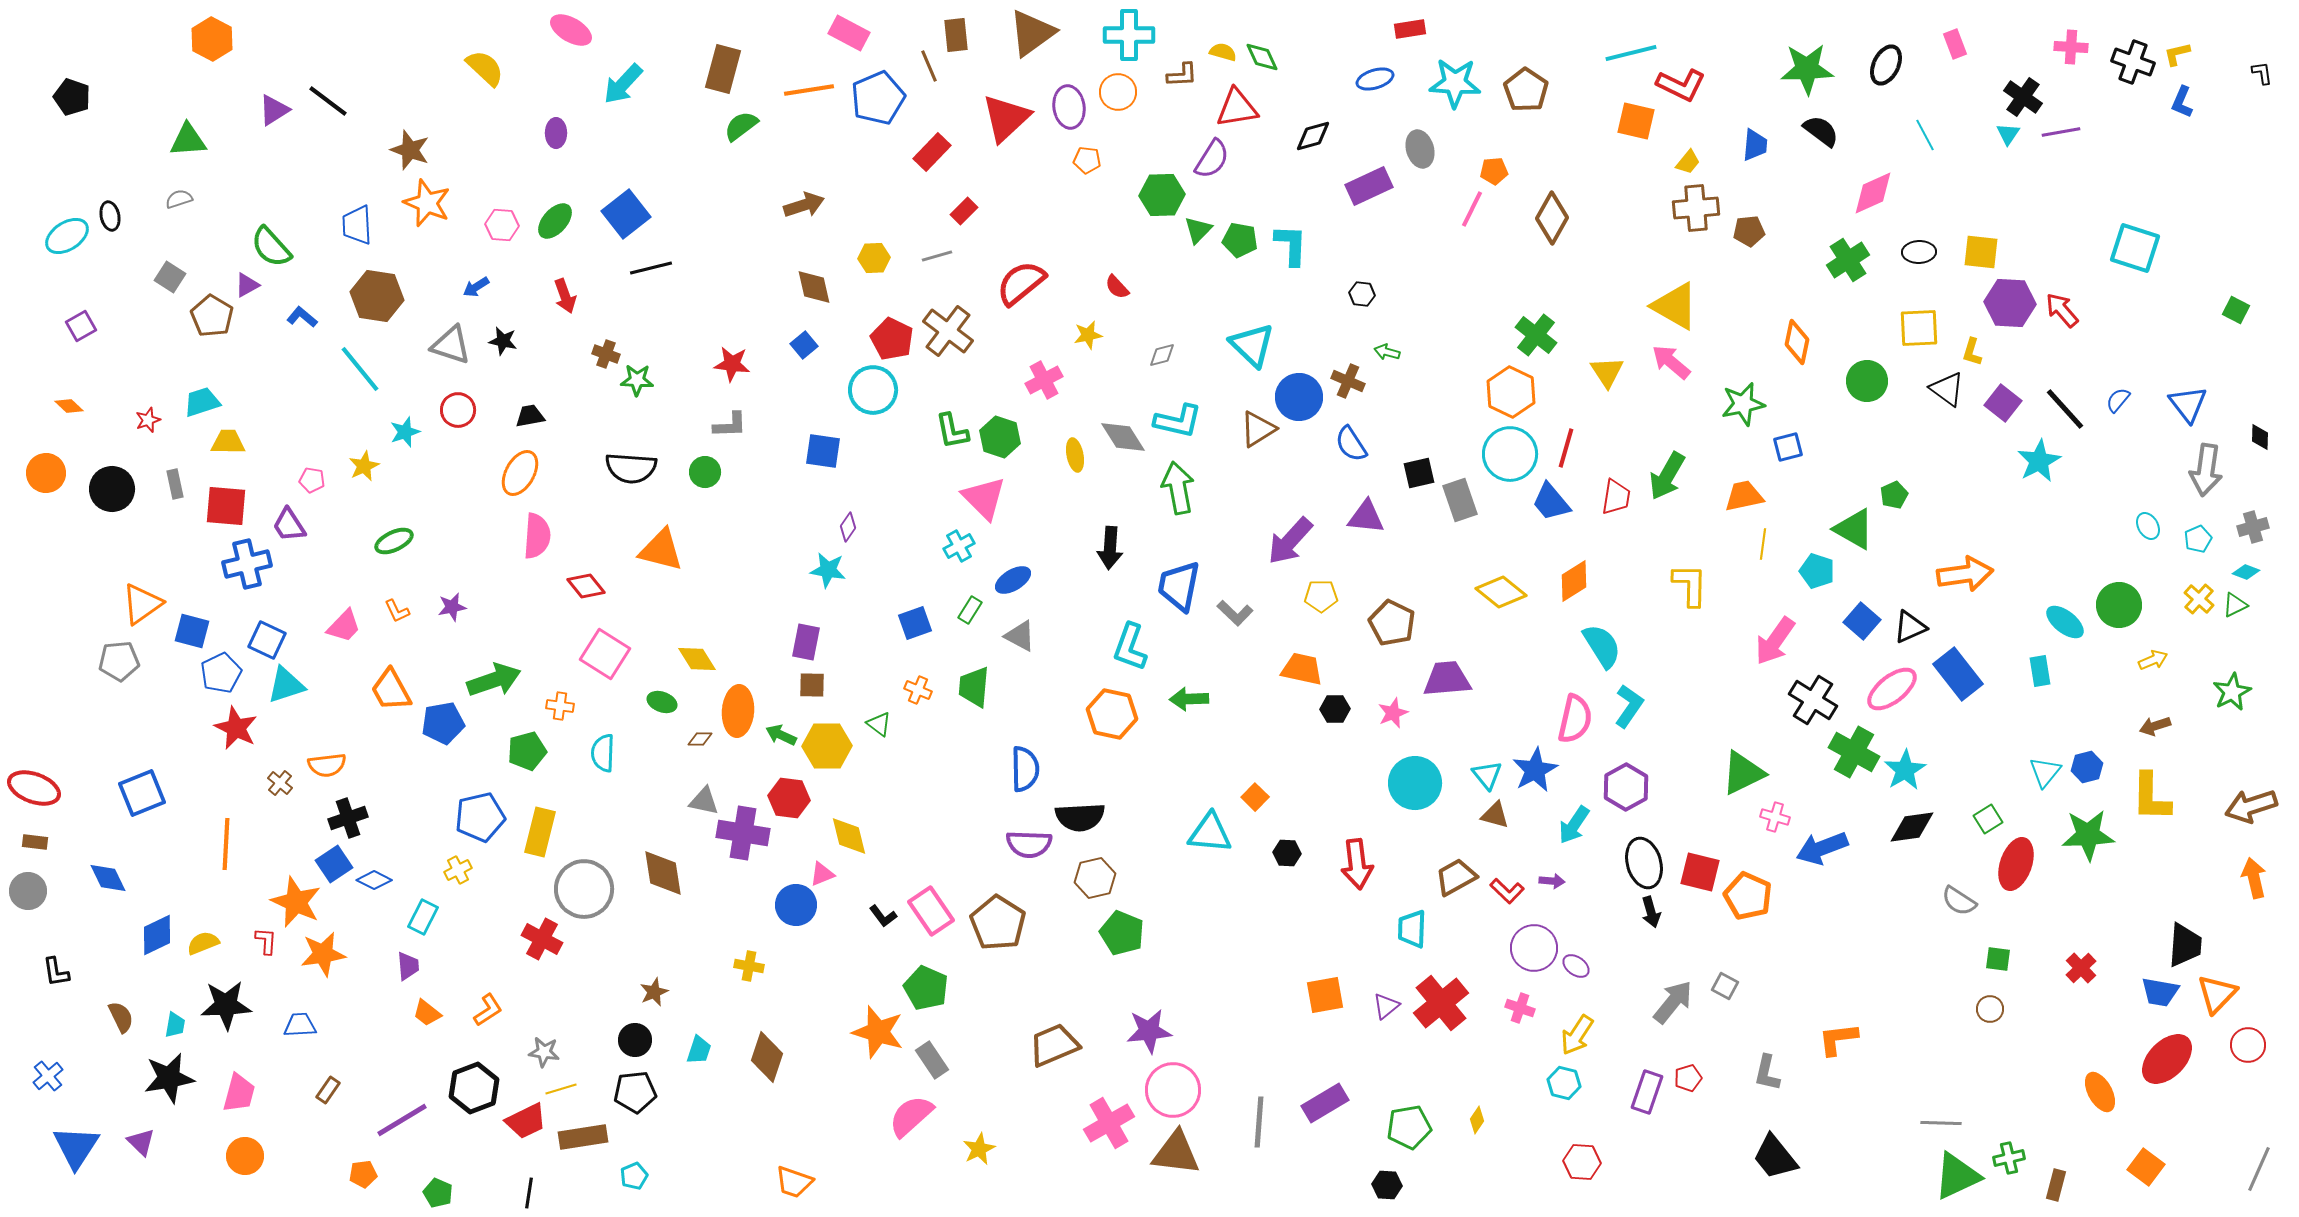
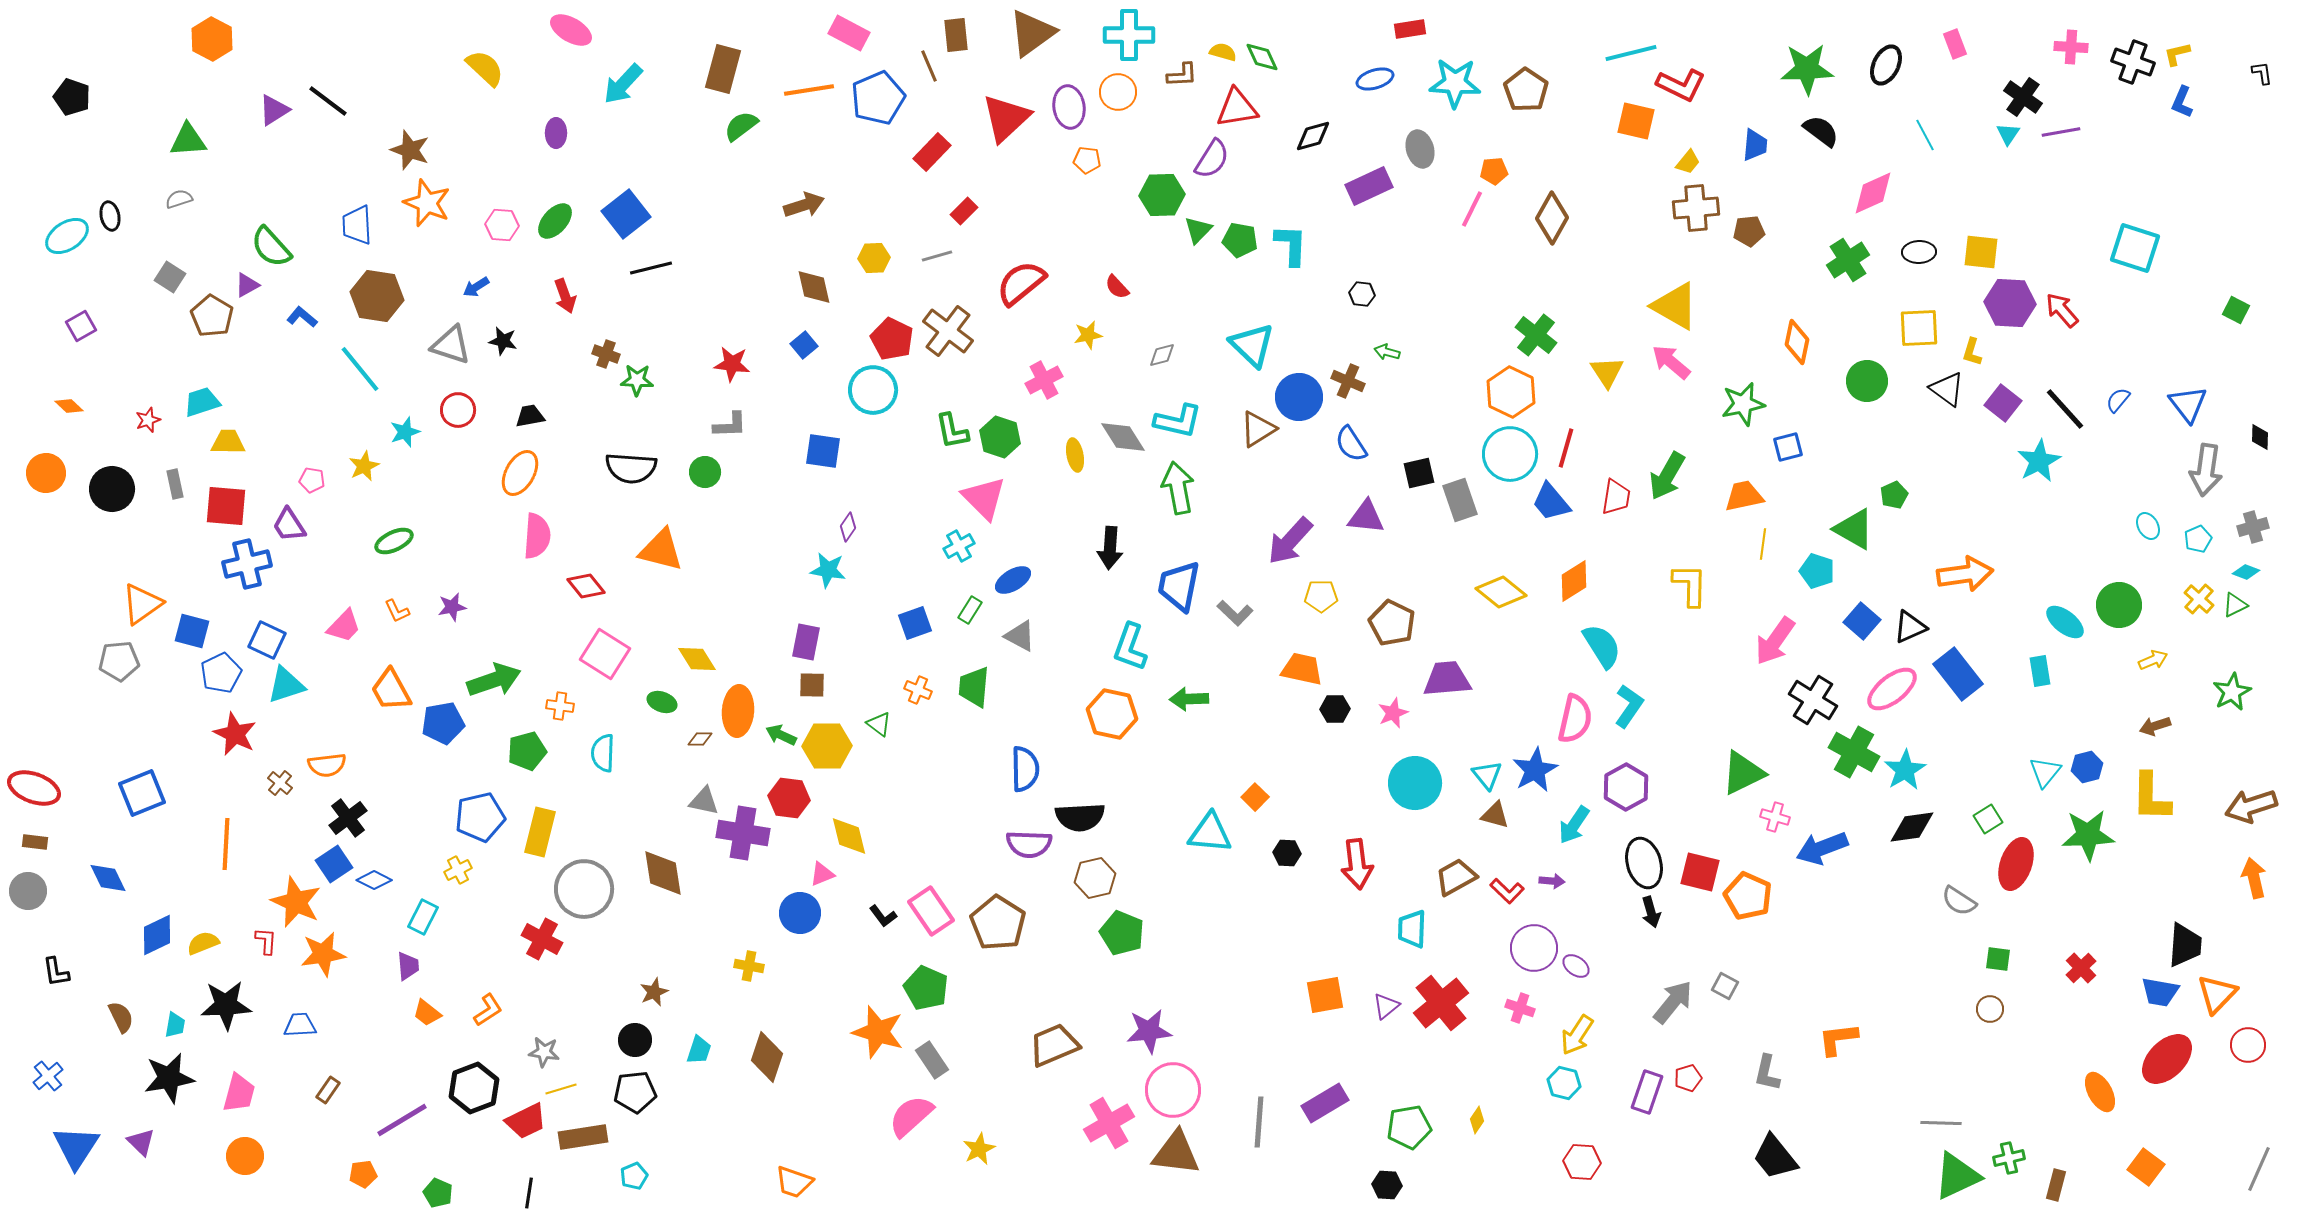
red star at (236, 728): moved 1 px left, 6 px down
black cross at (348, 818): rotated 18 degrees counterclockwise
blue circle at (796, 905): moved 4 px right, 8 px down
